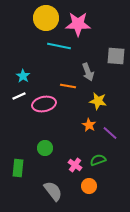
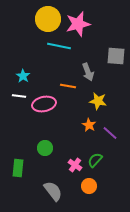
yellow circle: moved 2 px right, 1 px down
pink star: rotated 15 degrees counterclockwise
white line: rotated 32 degrees clockwise
green semicircle: moved 3 px left; rotated 28 degrees counterclockwise
